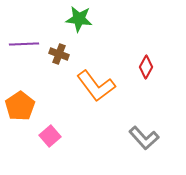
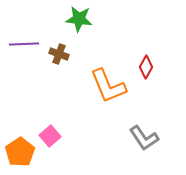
orange L-shape: moved 12 px right; rotated 15 degrees clockwise
orange pentagon: moved 46 px down
gray L-shape: rotated 8 degrees clockwise
